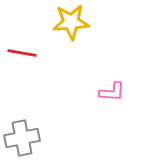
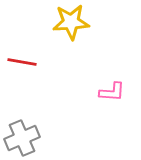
red line: moved 9 px down
gray cross: rotated 12 degrees counterclockwise
